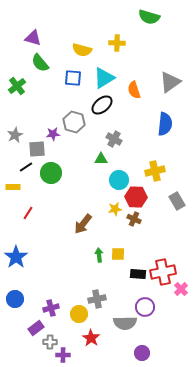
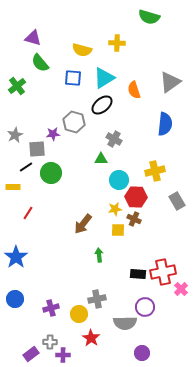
yellow square at (118, 254): moved 24 px up
purple rectangle at (36, 328): moved 5 px left, 26 px down
